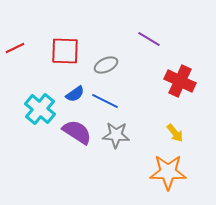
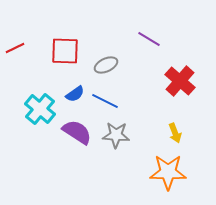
red cross: rotated 16 degrees clockwise
yellow arrow: rotated 18 degrees clockwise
